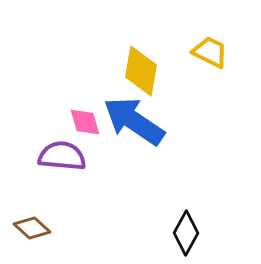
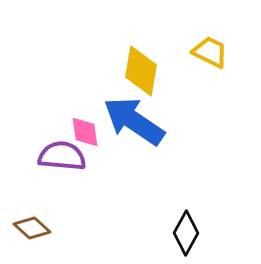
pink diamond: moved 10 px down; rotated 8 degrees clockwise
